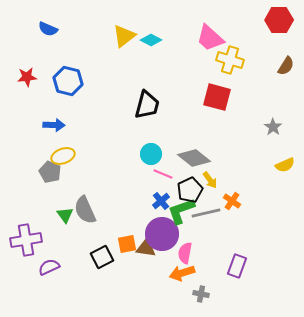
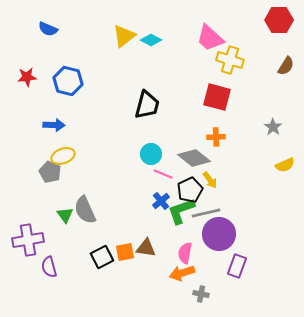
orange cross: moved 16 px left, 64 px up; rotated 36 degrees counterclockwise
purple circle: moved 57 px right
purple cross: moved 2 px right
orange square: moved 2 px left, 8 px down
purple semicircle: rotated 80 degrees counterclockwise
